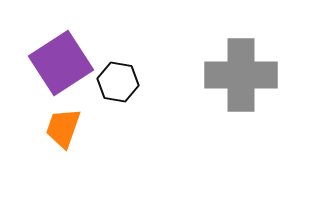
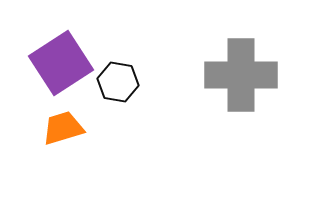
orange trapezoid: rotated 54 degrees clockwise
